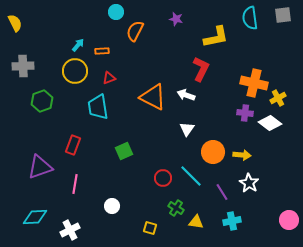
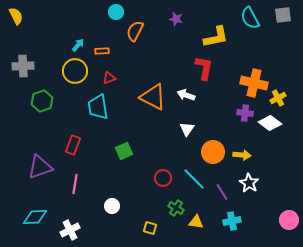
cyan semicircle: rotated 20 degrees counterclockwise
yellow semicircle: moved 1 px right, 7 px up
red L-shape: moved 3 px right, 1 px up; rotated 15 degrees counterclockwise
cyan line: moved 3 px right, 3 px down
